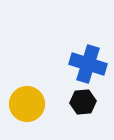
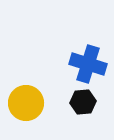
yellow circle: moved 1 px left, 1 px up
